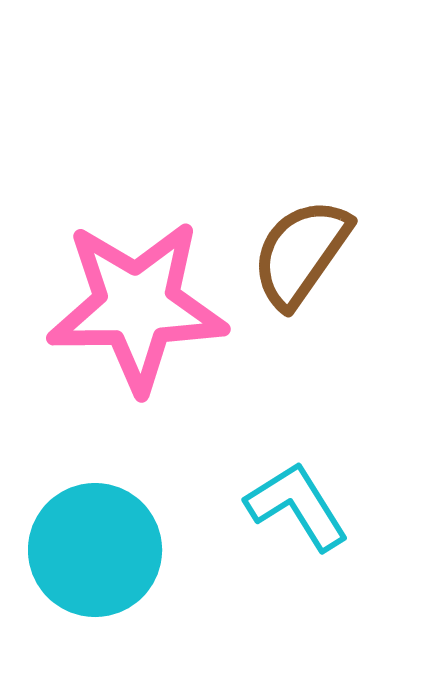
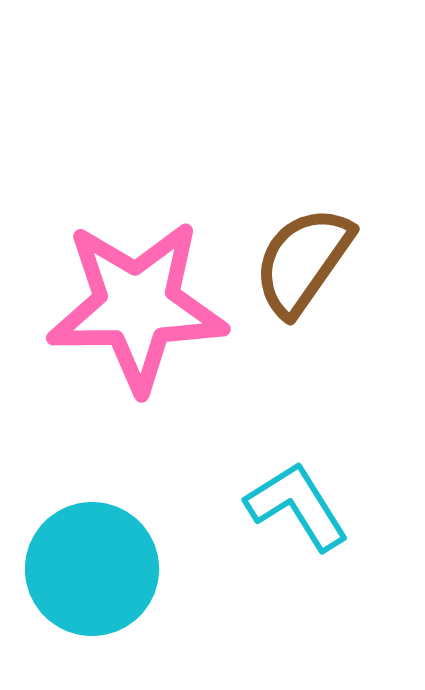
brown semicircle: moved 2 px right, 8 px down
cyan circle: moved 3 px left, 19 px down
